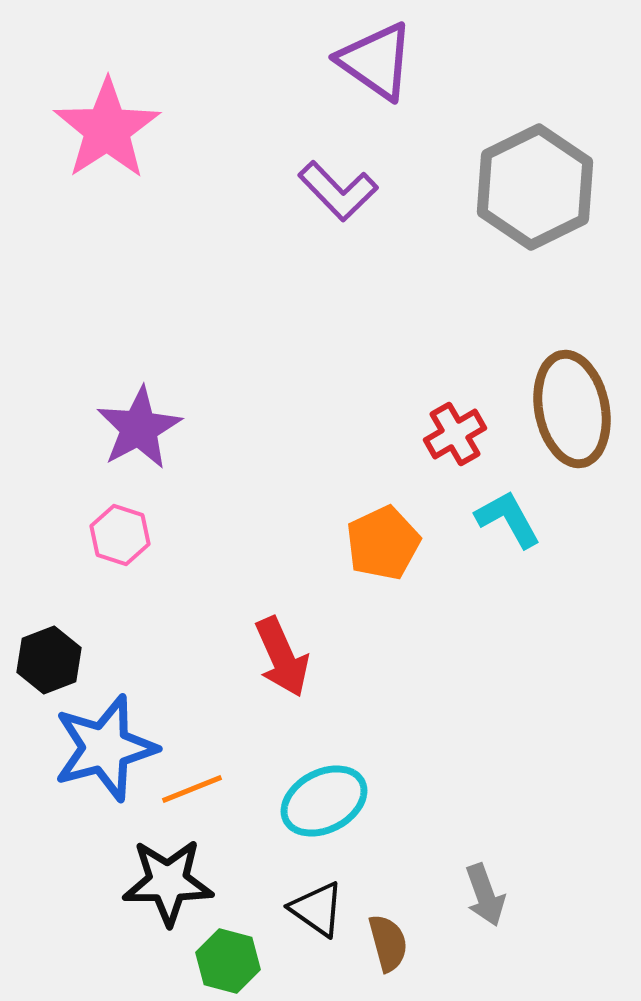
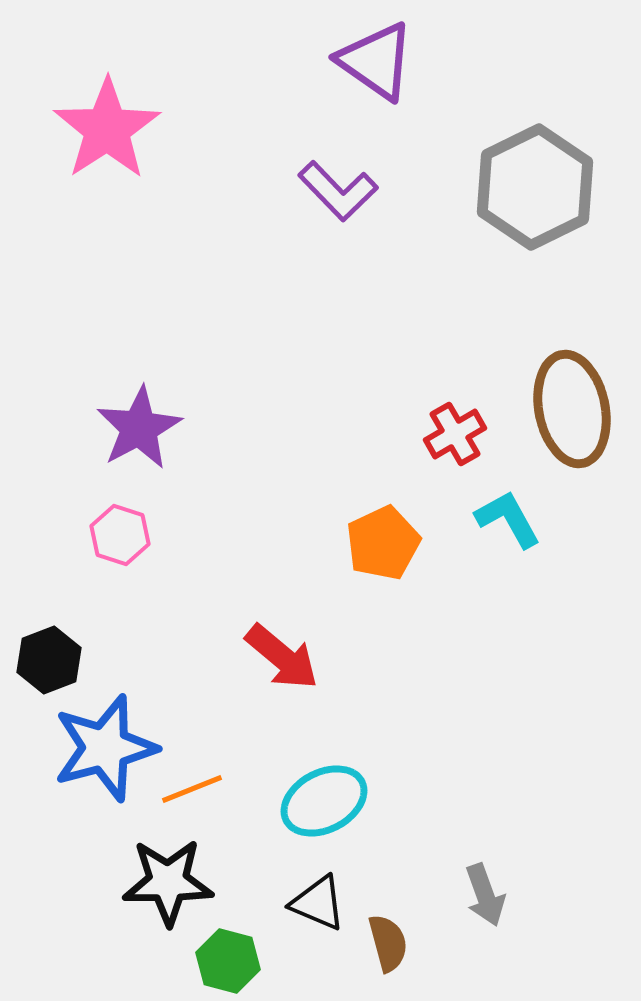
red arrow: rotated 26 degrees counterclockwise
black triangle: moved 1 px right, 6 px up; rotated 12 degrees counterclockwise
